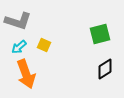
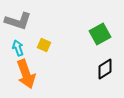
green square: rotated 15 degrees counterclockwise
cyan arrow: moved 1 px left, 1 px down; rotated 112 degrees clockwise
